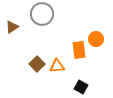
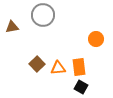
gray circle: moved 1 px right, 1 px down
brown triangle: rotated 24 degrees clockwise
orange rectangle: moved 17 px down
orange triangle: moved 1 px right, 2 px down
